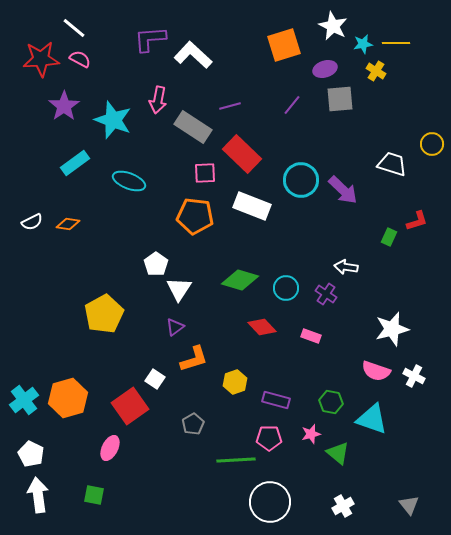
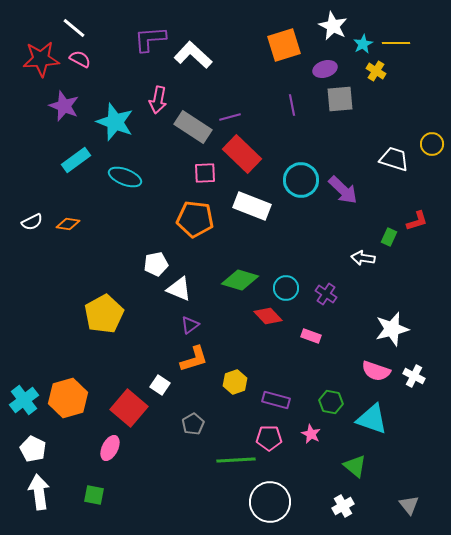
cyan star at (363, 44): rotated 18 degrees counterclockwise
purple line at (292, 105): rotated 50 degrees counterclockwise
purple star at (64, 106): rotated 16 degrees counterclockwise
purple line at (230, 106): moved 11 px down
cyan star at (113, 120): moved 2 px right, 2 px down
cyan rectangle at (75, 163): moved 1 px right, 3 px up
white trapezoid at (392, 164): moved 2 px right, 5 px up
cyan ellipse at (129, 181): moved 4 px left, 4 px up
orange pentagon at (195, 216): moved 3 px down
white pentagon at (156, 264): rotated 25 degrees clockwise
white arrow at (346, 267): moved 17 px right, 9 px up
white triangle at (179, 289): rotated 40 degrees counterclockwise
purple triangle at (175, 327): moved 15 px right, 2 px up
red diamond at (262, 327): moved 6 px right, 11 px up
white square at (155, 379): moved 5 px right, 6 px down
red square at (130, 406): moved 1 px left, 2 px down; rotated 15 degrees counterclockwise
pink star at (311, 434): rotated 30 degrees counterclockwise
green triangle at (338, 453): moved 17 px right, 13 px down
white pentagon at (31, 454): moved 2 px right, 5 px up
white arrow at (38, 495): moved 1 px right, 3 px up
